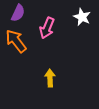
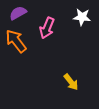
purple semicircle: rotated 144 degrees counterclockwise
white star: rotated 18 degrees counterclockwise
yellow arrow: moved 21 px right, 4 px down; rotated 144 degrees clockwise
